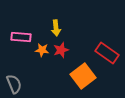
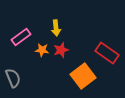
pink rectangle: rotated 42 degrees counterclockwise
gray semicircle: moved 1 px left, 6 px up
